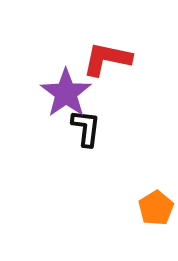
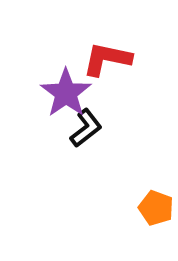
black L-shape: rotated 45 degrees clockwise
orange pentagon: rotated 20 degrees counterclockwise
